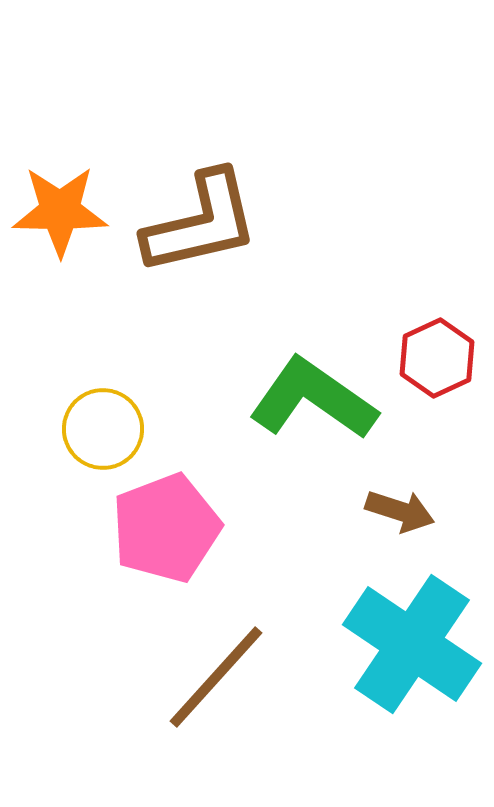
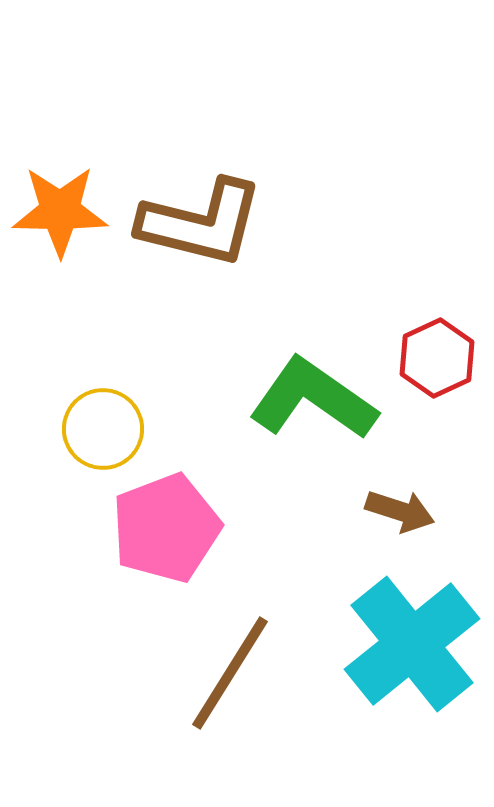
brown L-shape: rotated 27 degrees clockwise
cyan cross: rotated 17 degrees clockwise
brown line: moved 14 px right, 4 px up; rotated 10 degrees counterclockwise
